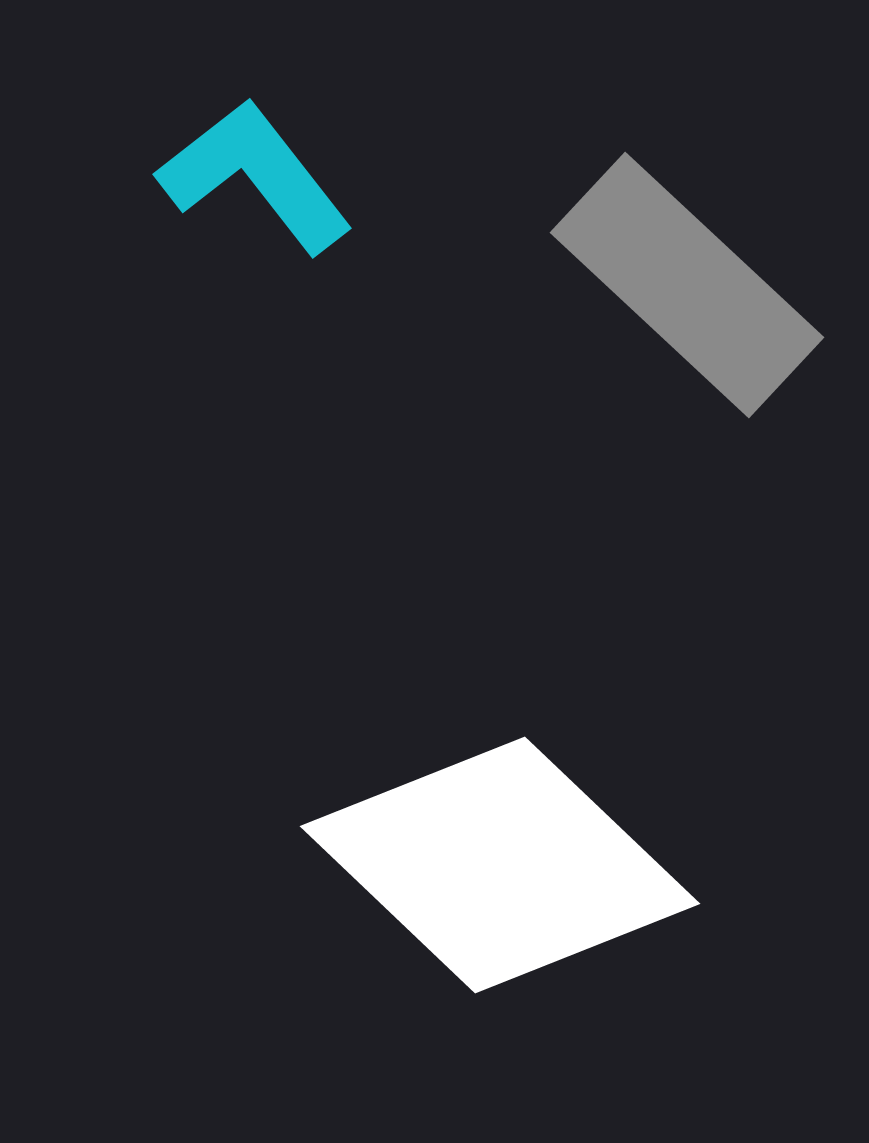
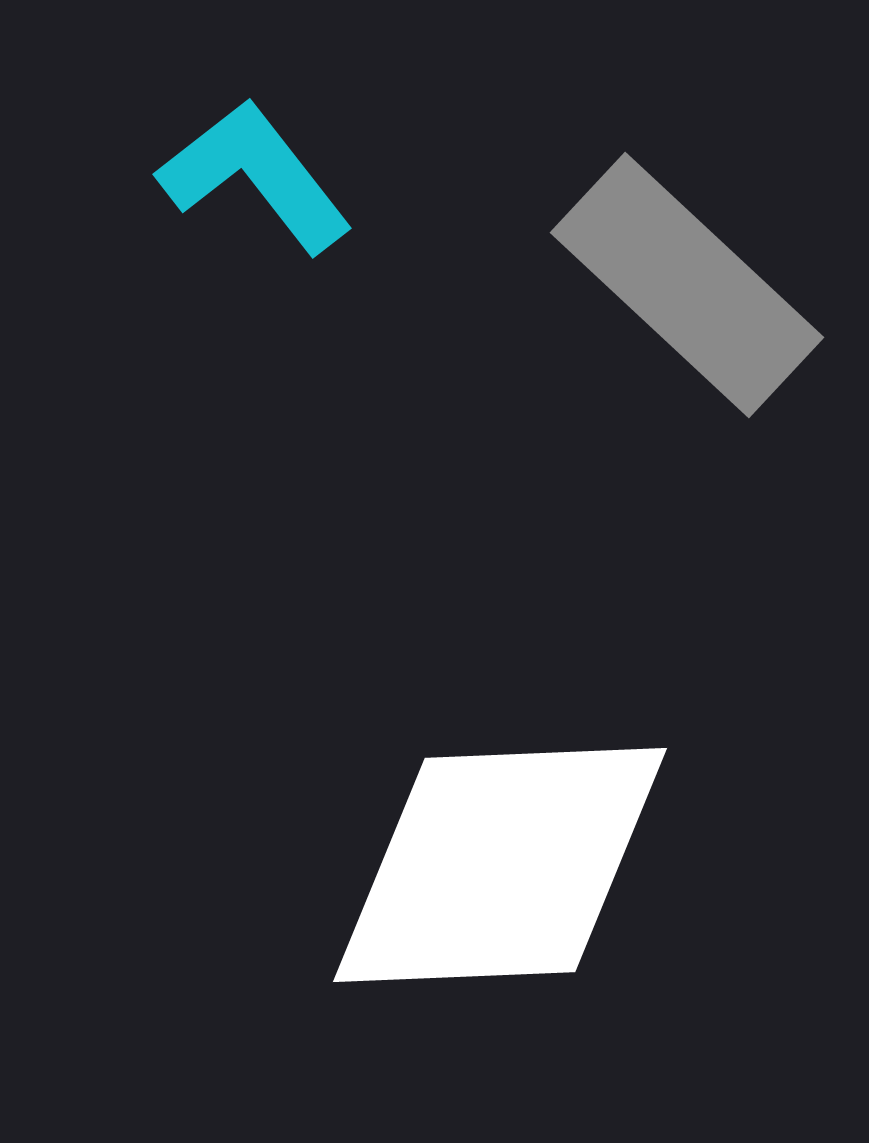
white diamond: rotated 46 degrees counterclockwise
